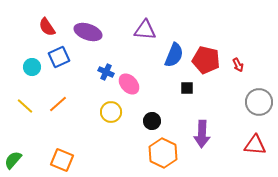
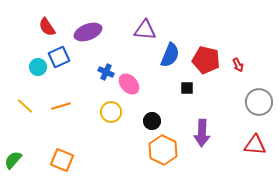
purple ellipse: rotated 40 degrees counterclockwise
blue semicircle: moved 4 px left
cyan circle: moved 6 px right
orange line: moved 3 px right, 2 px down; rotated 24 degrees clockwise
purple arrow: moved 1 px up
orange hexagon: moved 3 px up
